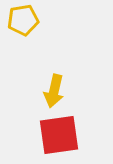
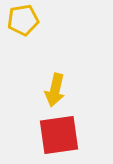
yellow arrow: moved 1 px right, 1 px up
